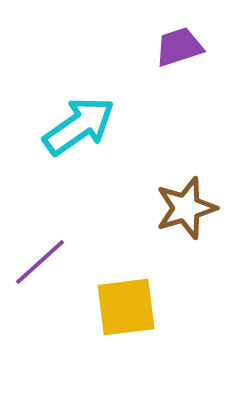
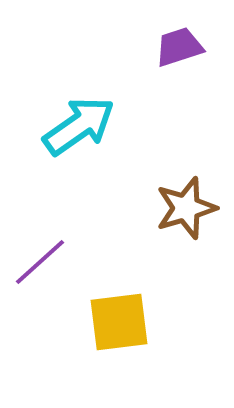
yellow square: moved 7 px left, 15 px down
